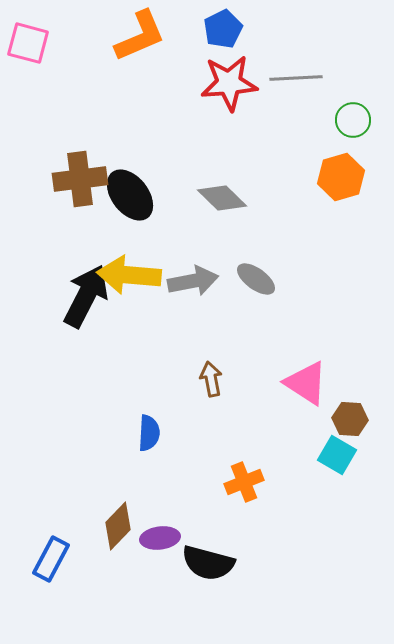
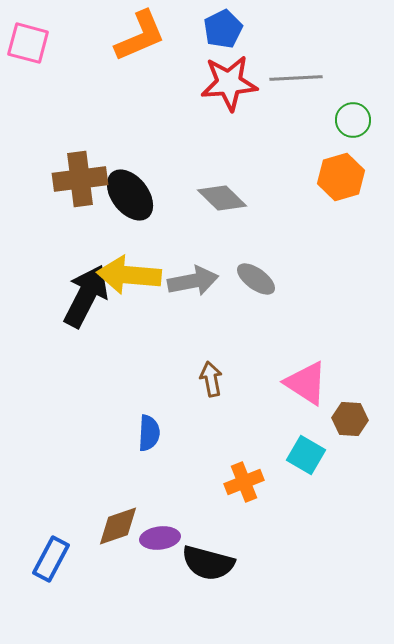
cyan square: moved 31 px left
brown diamond: rotated 27 degrees clockwise
